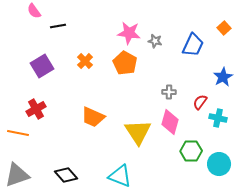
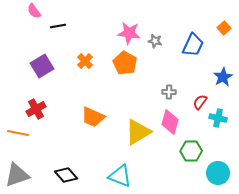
yellow triangle: rotated 32 degrees clockwise
cyan circle: moved 1 px left, 9 px down
